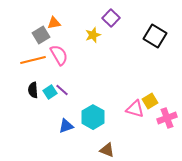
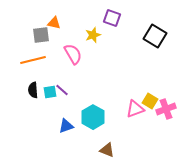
purple square: moved 1 px right; rotated 24 degrees counterclockwise
orange triangle: rotated 24 degrees clockwise
gray square: rotated 24 degrees clockwise
pink semicircle: moved 14 px right, 1 px up
cyan square: rotated 24 degrees clockwise
yellow square: rotated 28 degrees counterclockwise
pink triangle: rotated 36 degrees counterclockwise
pink cross: moved 1 px left, 9 px up
